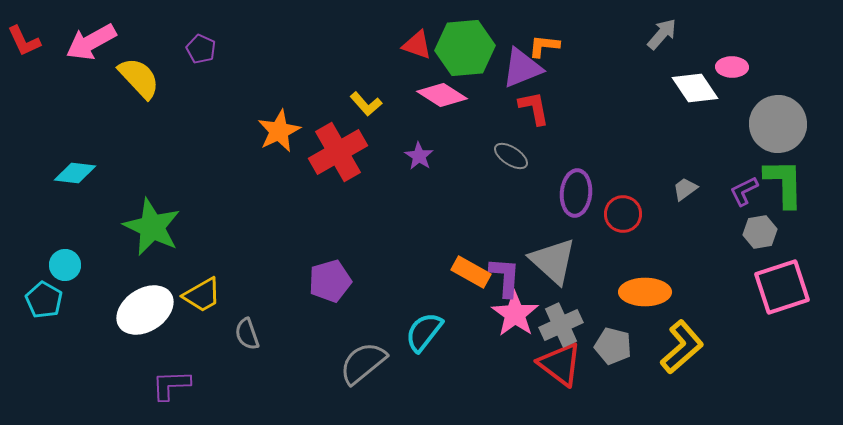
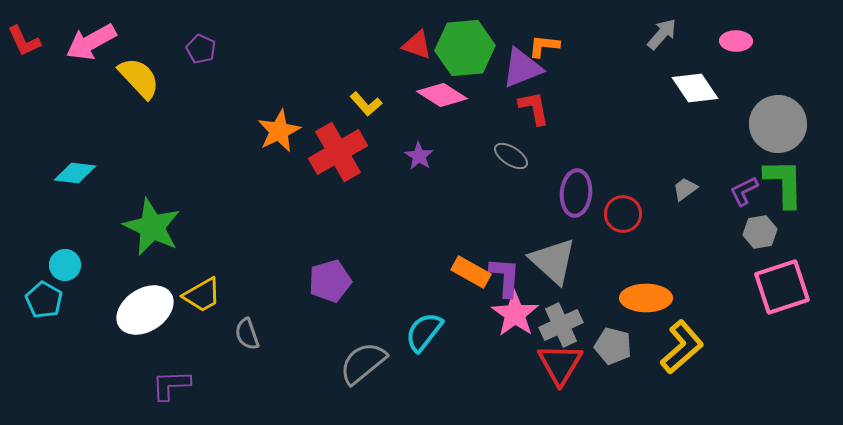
pink ellipse at (732, 67): moved 4 px right, 26 px up
orange ellipse at (645, 292): moved 1 px right, 6 px down
red triangle at (560, 364): rotated 24 degrees clockwise
